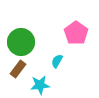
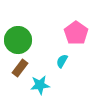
green circle: moved 3 px left, 2 px up
cyan semicircle: moved 5 px right
brown rectangle: moved 2 px right, 1 px up
